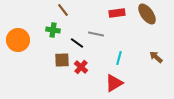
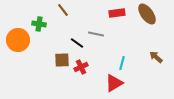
green cross: moved 14 px left, 6 px up
cyan line: moved 3 px right, 5 px down
red cross: rotated 24 degrees clockwise
